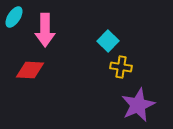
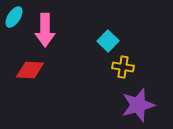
yellow cross: moved 2 px right
purple star: rotated 8 degrees clockwise
